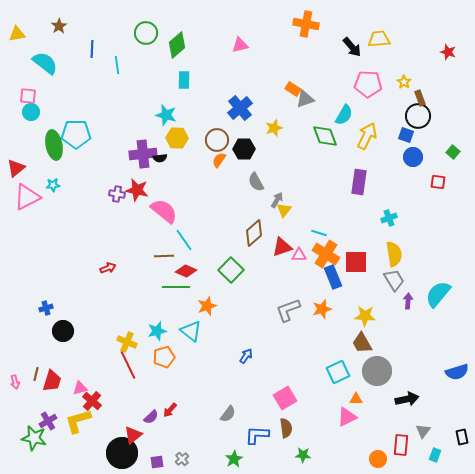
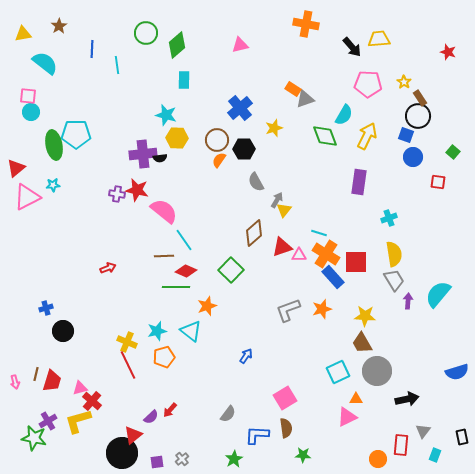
yellow triangle at (17, 34): moved 6 px right
brown rectangle at (420, 98): rotated 14 degrees counterclockwise
blue rectangle at (333, 277): rotated 20 degrees counterclockwise
